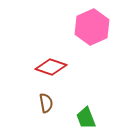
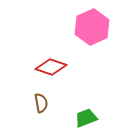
brown semicircle: moved 5 px left
green trapezoid: rotated 90 degrees clockwise
